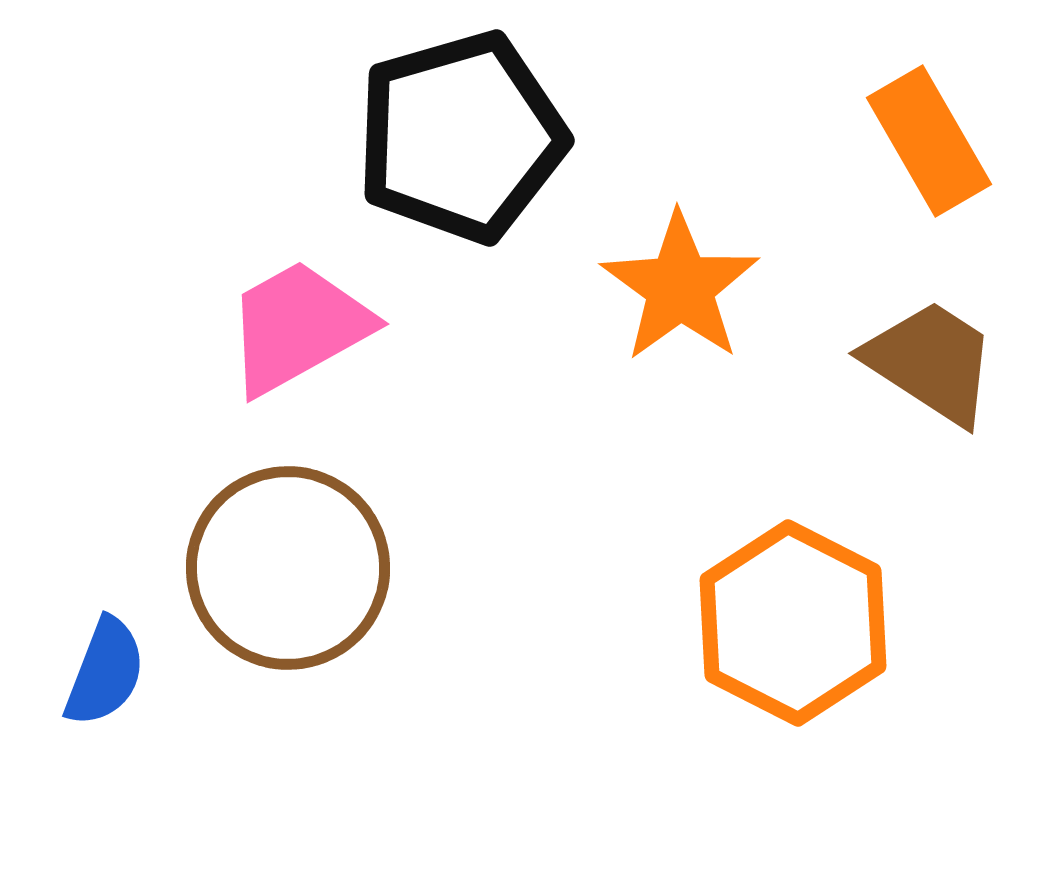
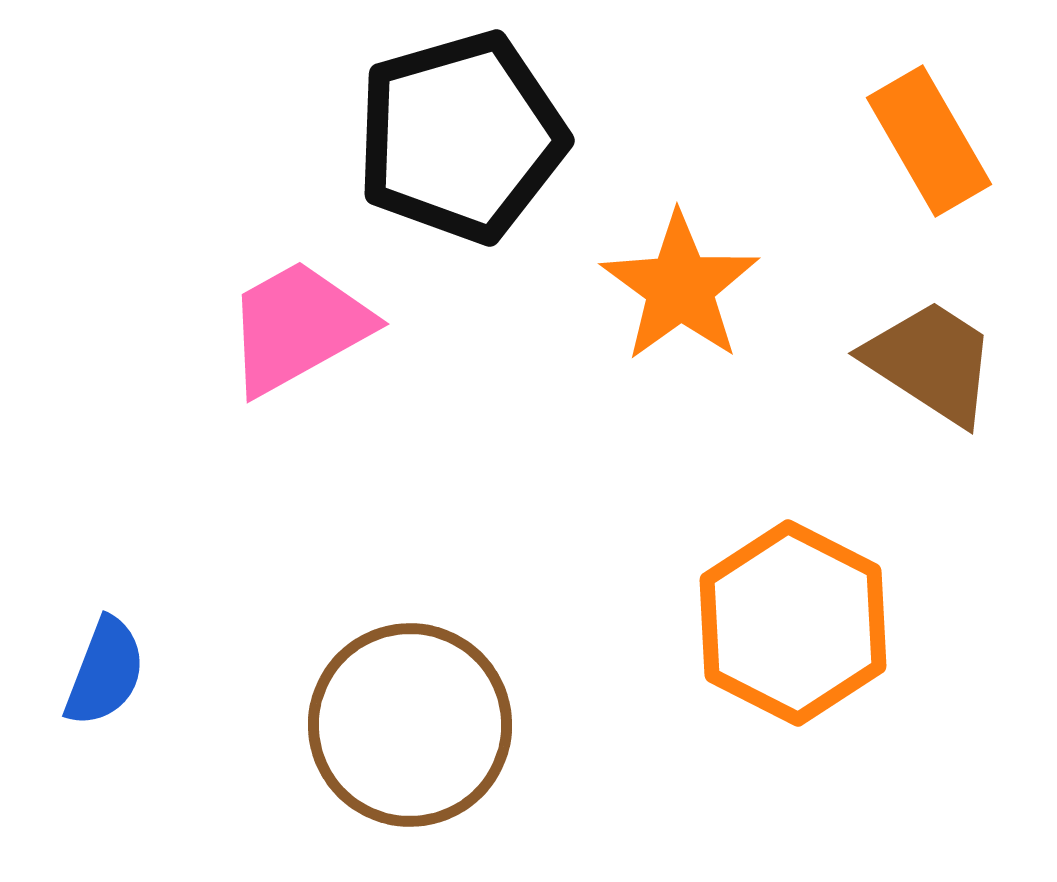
brown circle: moved 122 px right, 157 px down
